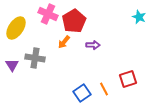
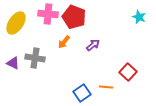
pink cross: rotated 18 degrees counterclockwise
red pentagon: moved 4 px up; rotated 20 degrees counterclockwise
yellow ellipse: moved 5 px up
purple arrow: rotated 40 degrees counterclockwise
purple triangle: moved 1 px right, 2 px up; rotated 32 degrees counterclockwise
red square: moved 7 px up; rotated 30 degrees counterclockwise
orange line: moved 2 px right, 2 px up; rotated 56 degrees counterclockwise
